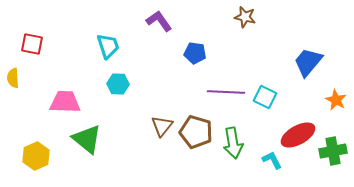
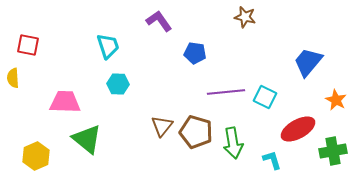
red square: moved 4 px left, 1 px down
purple line: rotated 9 degrees counterclockwise
red ellipse: moved 6 px up
cyan L-shape: rotated 10 degrees clockwise
